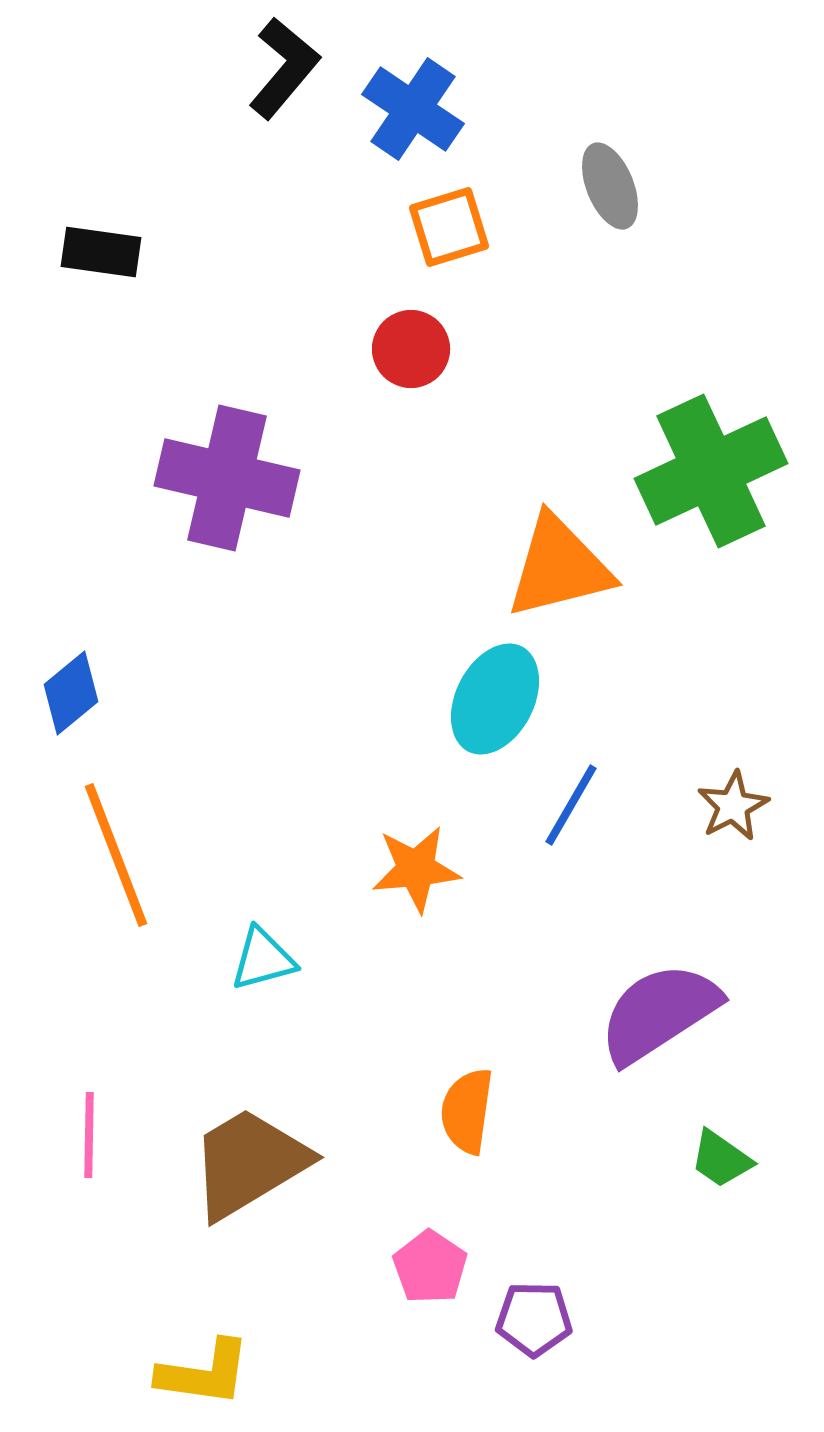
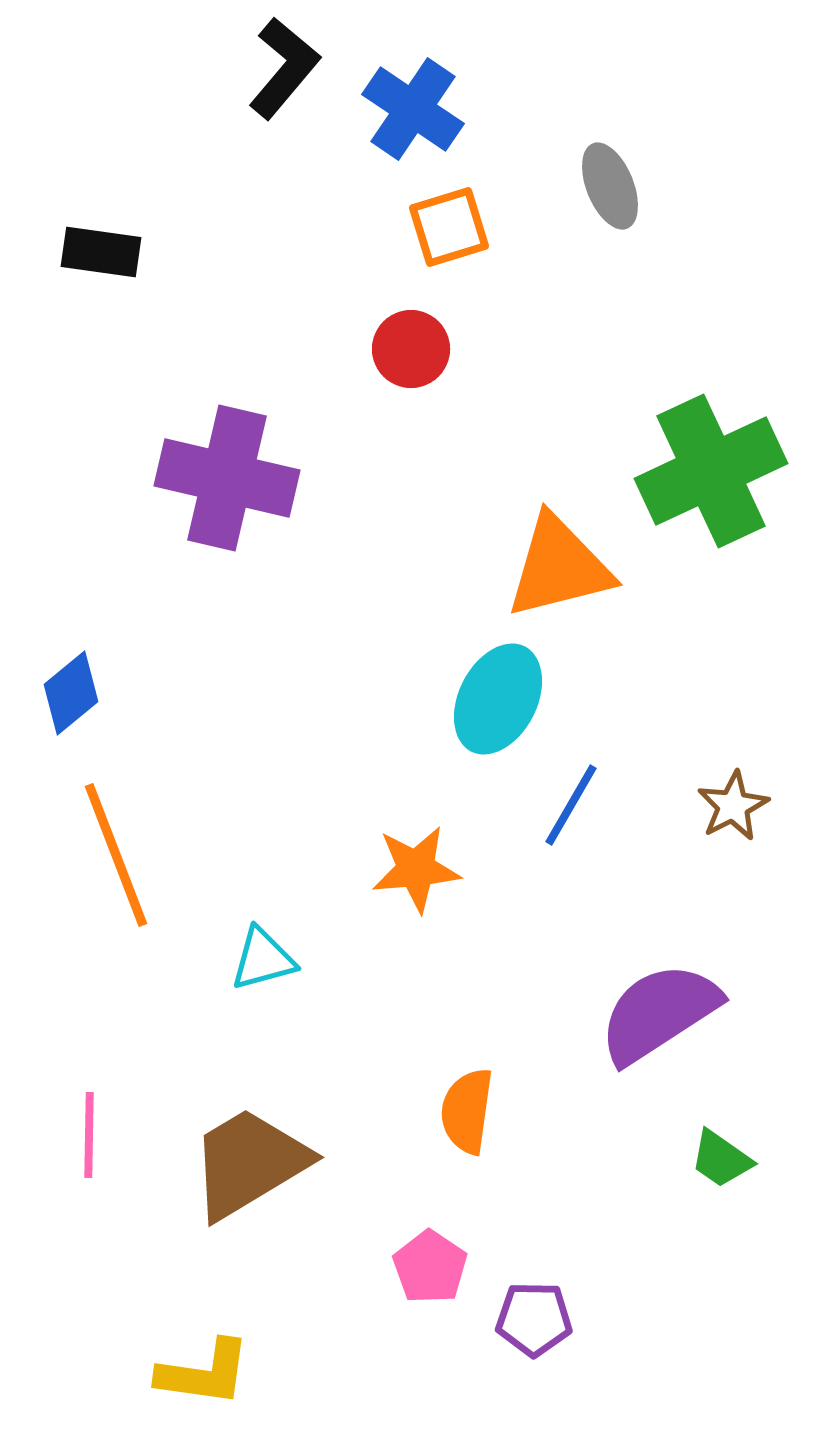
cyan ellipse: moved 3 px right
